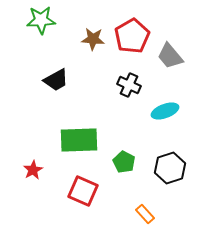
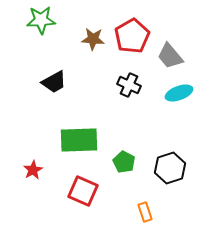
black trapezoid: moved 2 px left, 2 px down
cyan ellipse: moved 14 px right, 18 px up
orange rectangle: moved 2 px up; rotated 24 degrees clockwise
